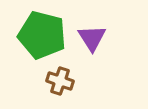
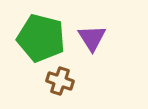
green pentagon: moved 1 px left, 3 px down
